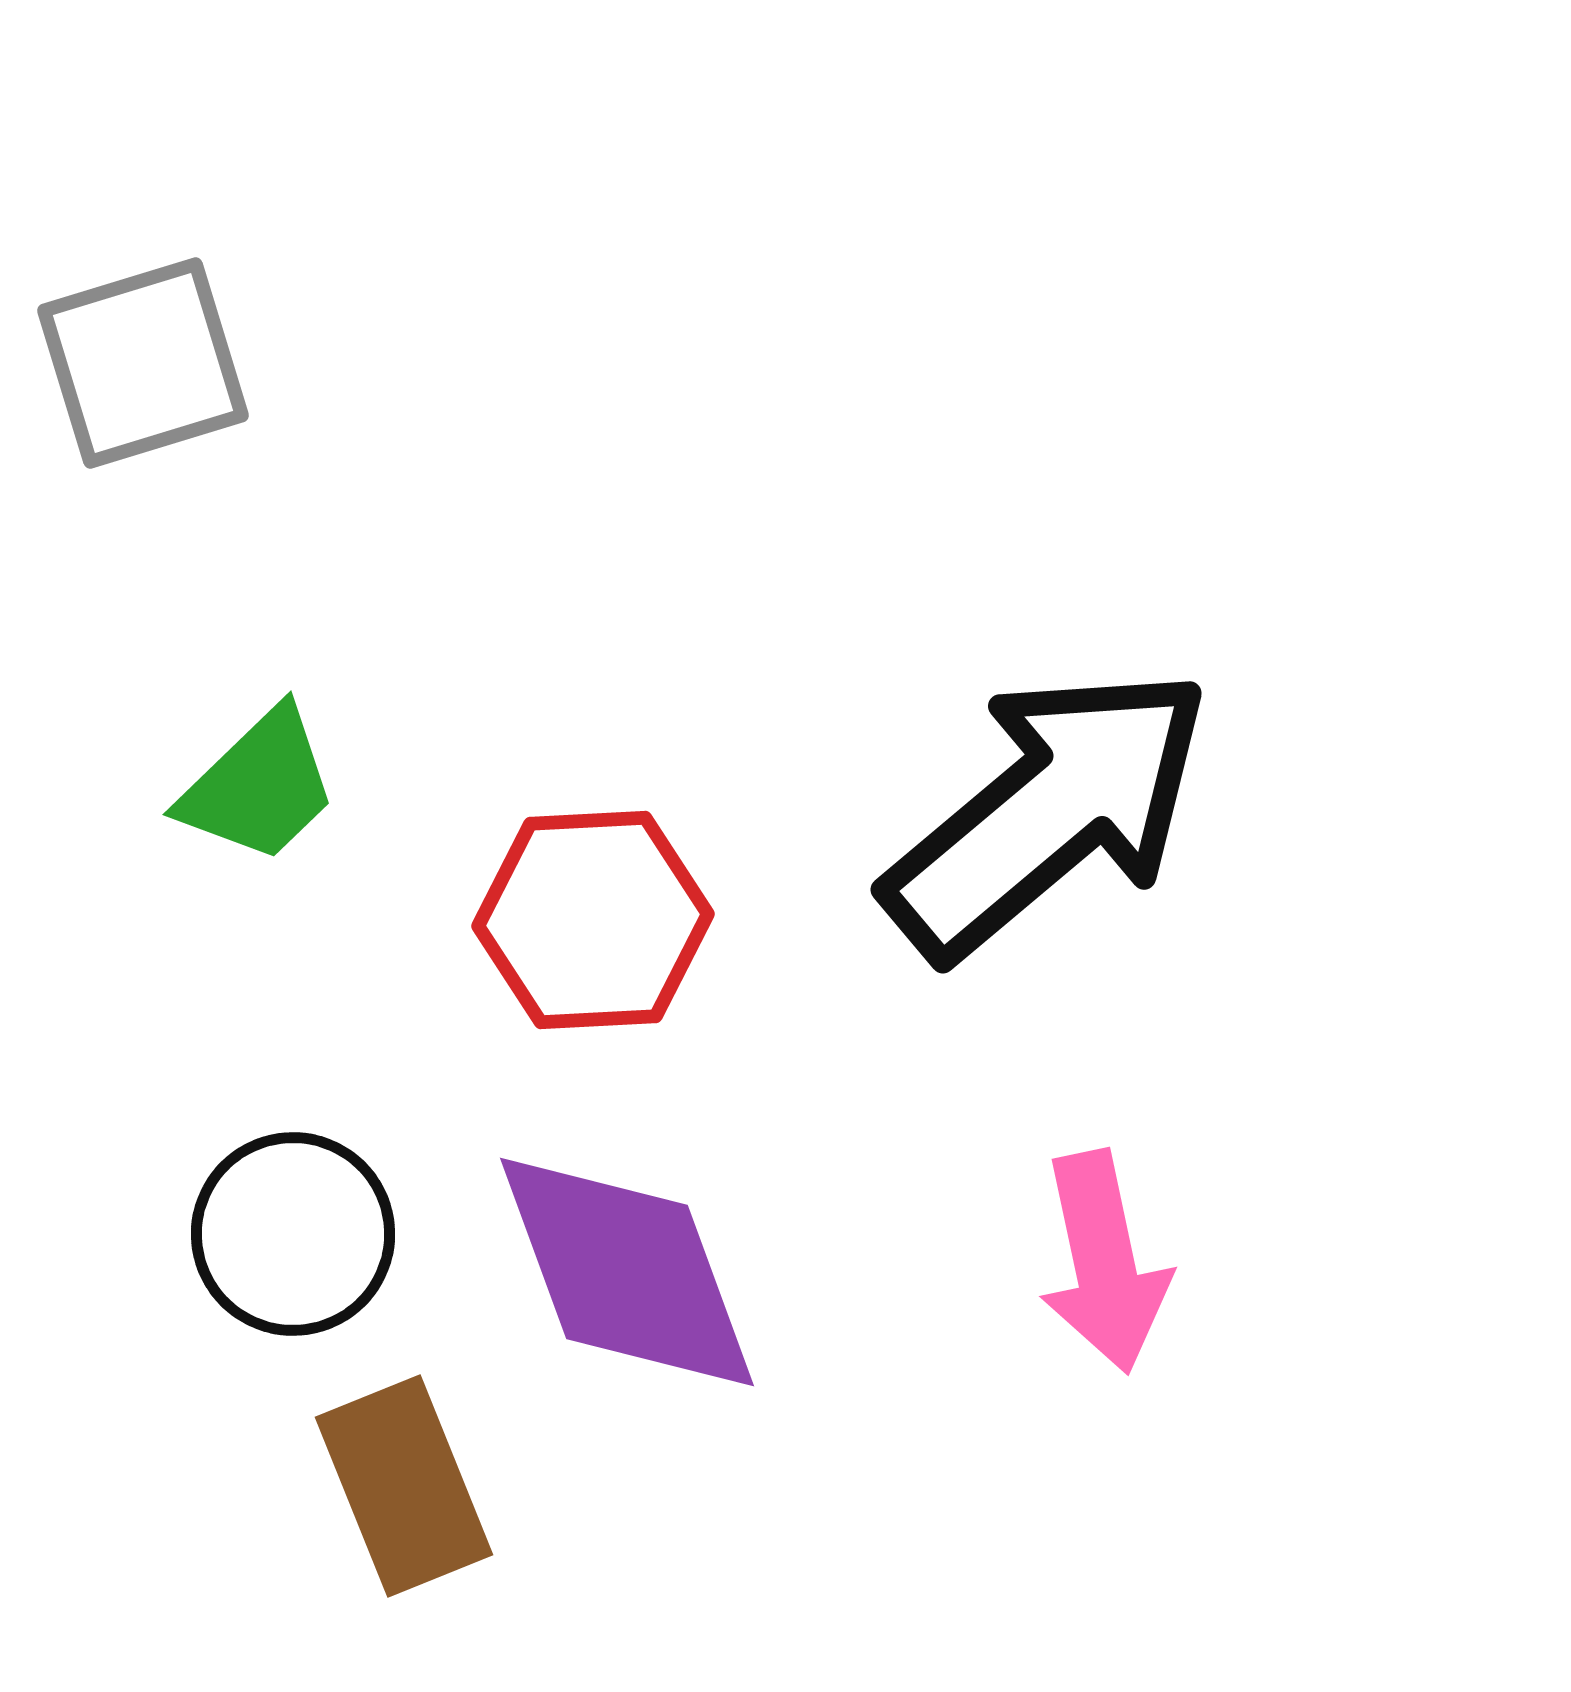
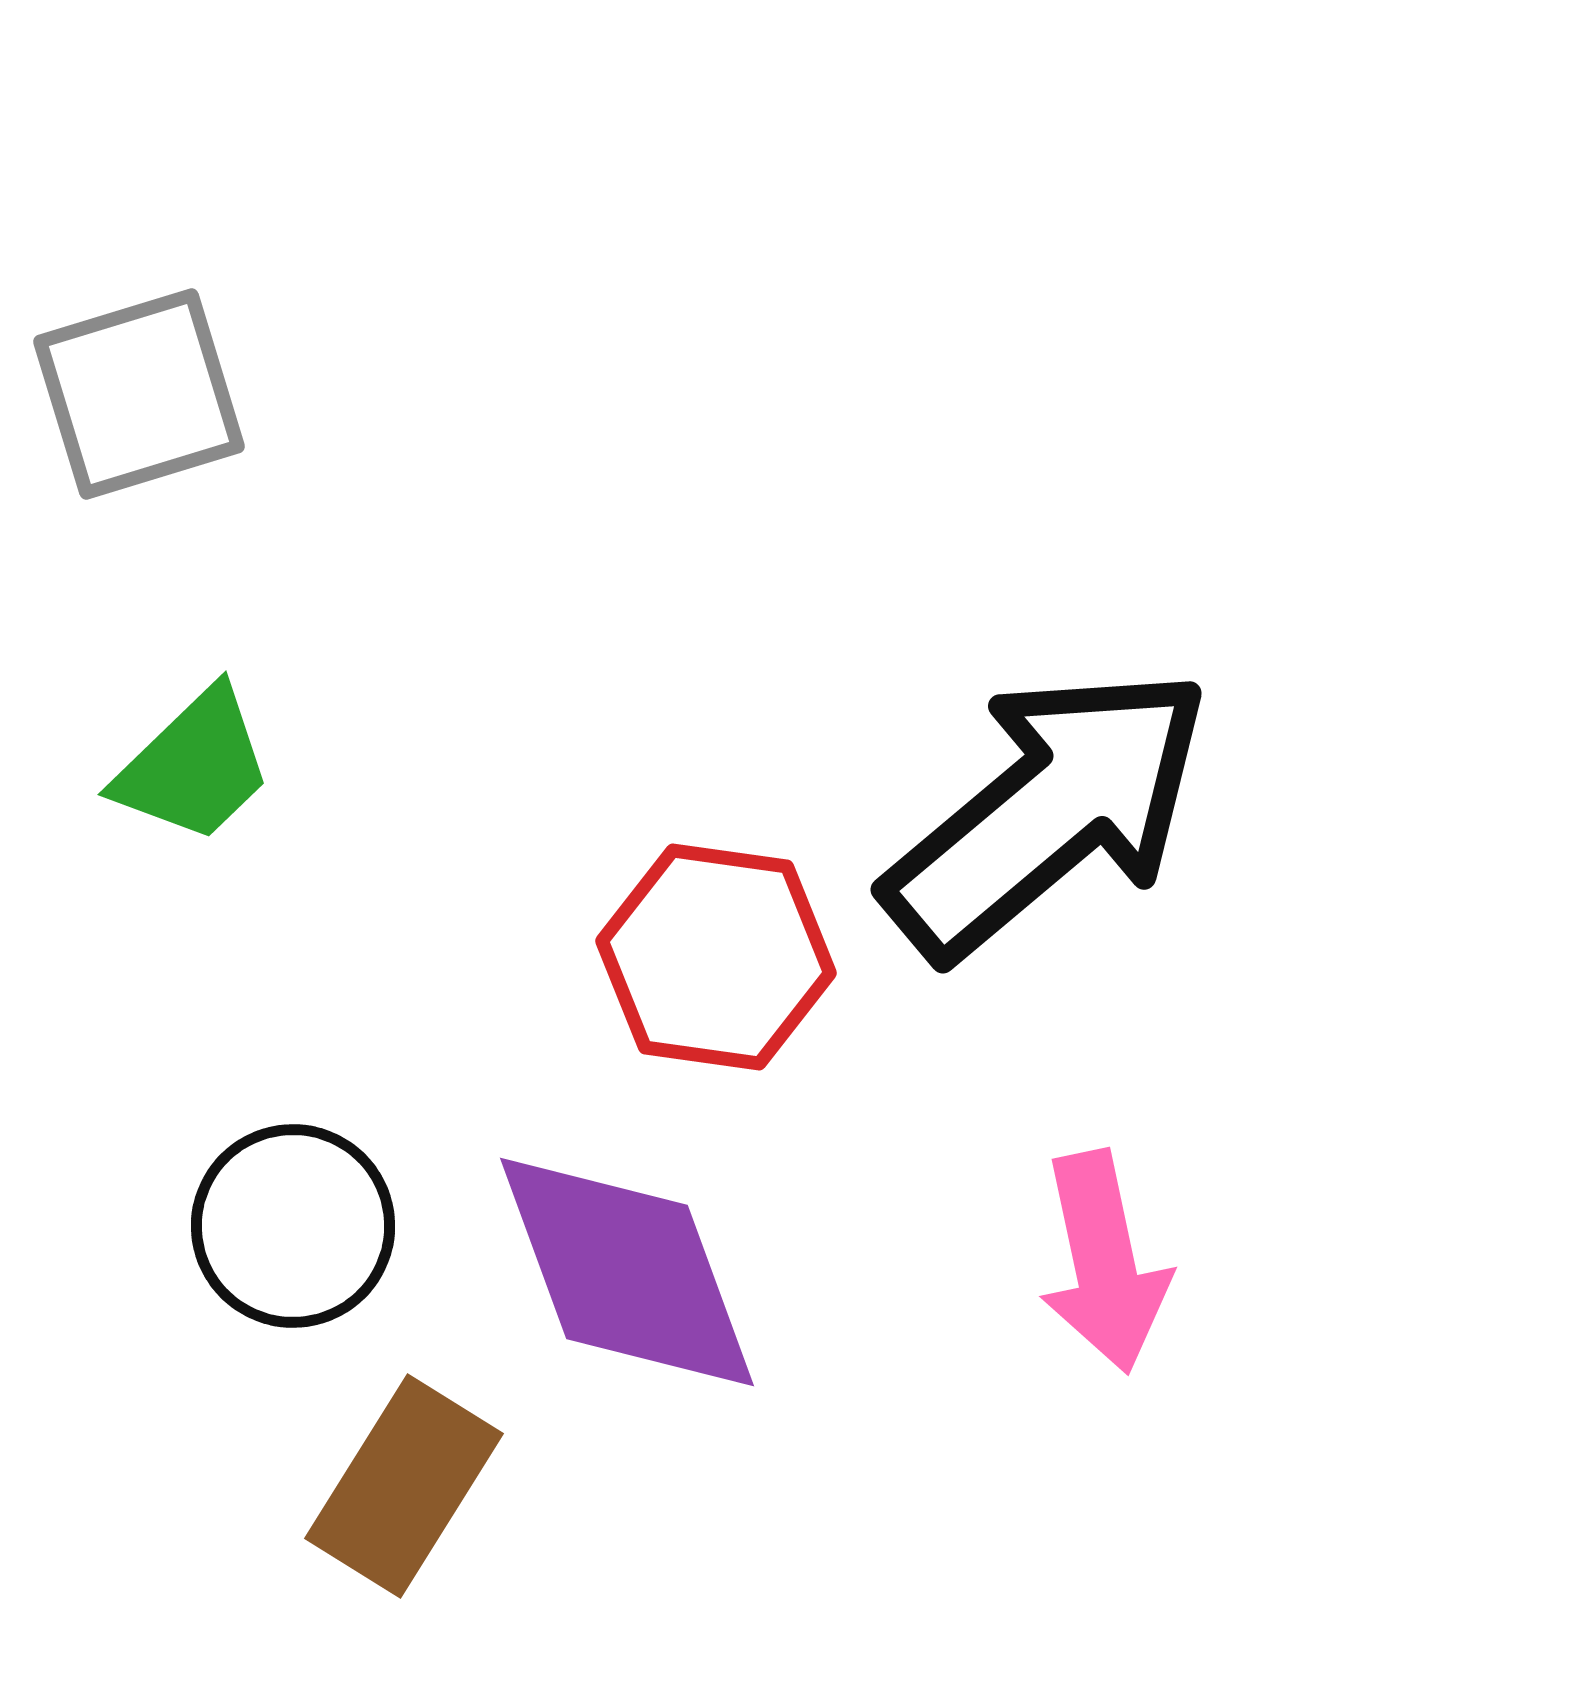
gray square: moved 4 px left, 31 px down
green trapezoid: moved 65 px left, 20 px up
red hexagon: moved 123 px right, 37 px down; rotated 11 degrees clockwise
black circle: moved 8 px up
brown rectangle: rotated 54 degrees clockwise
